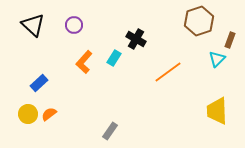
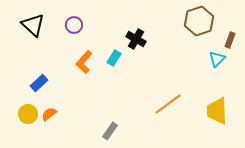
orange line: moved 32 px down
